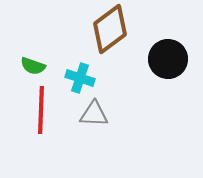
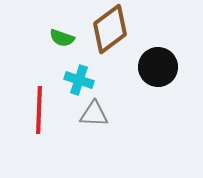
black circle: moved 10 px left, 8 px down
green semicircle: moved 29 px right, 28 px up
cyan cross: moved 1 px left, 2 px down
red line: moved 2 px left
